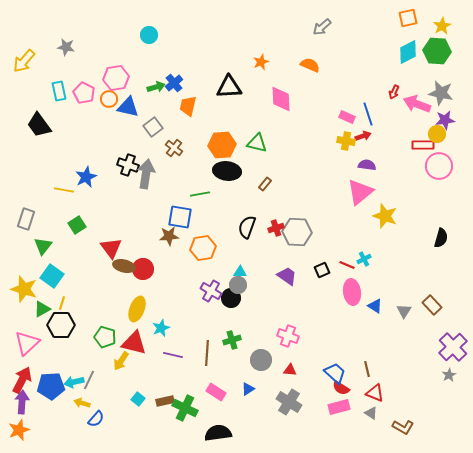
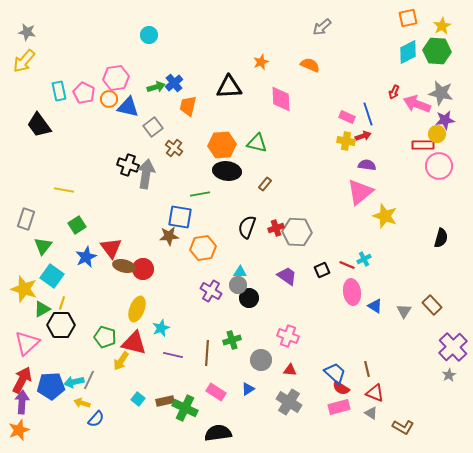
gray star at (66, 47): moved 39 px left, 15 px up
blue star at (86, 177): moved 80 px down
black circle at (231, 298): moved 18 px right
